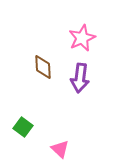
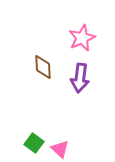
green square: moved 11 px right, 16 px down
